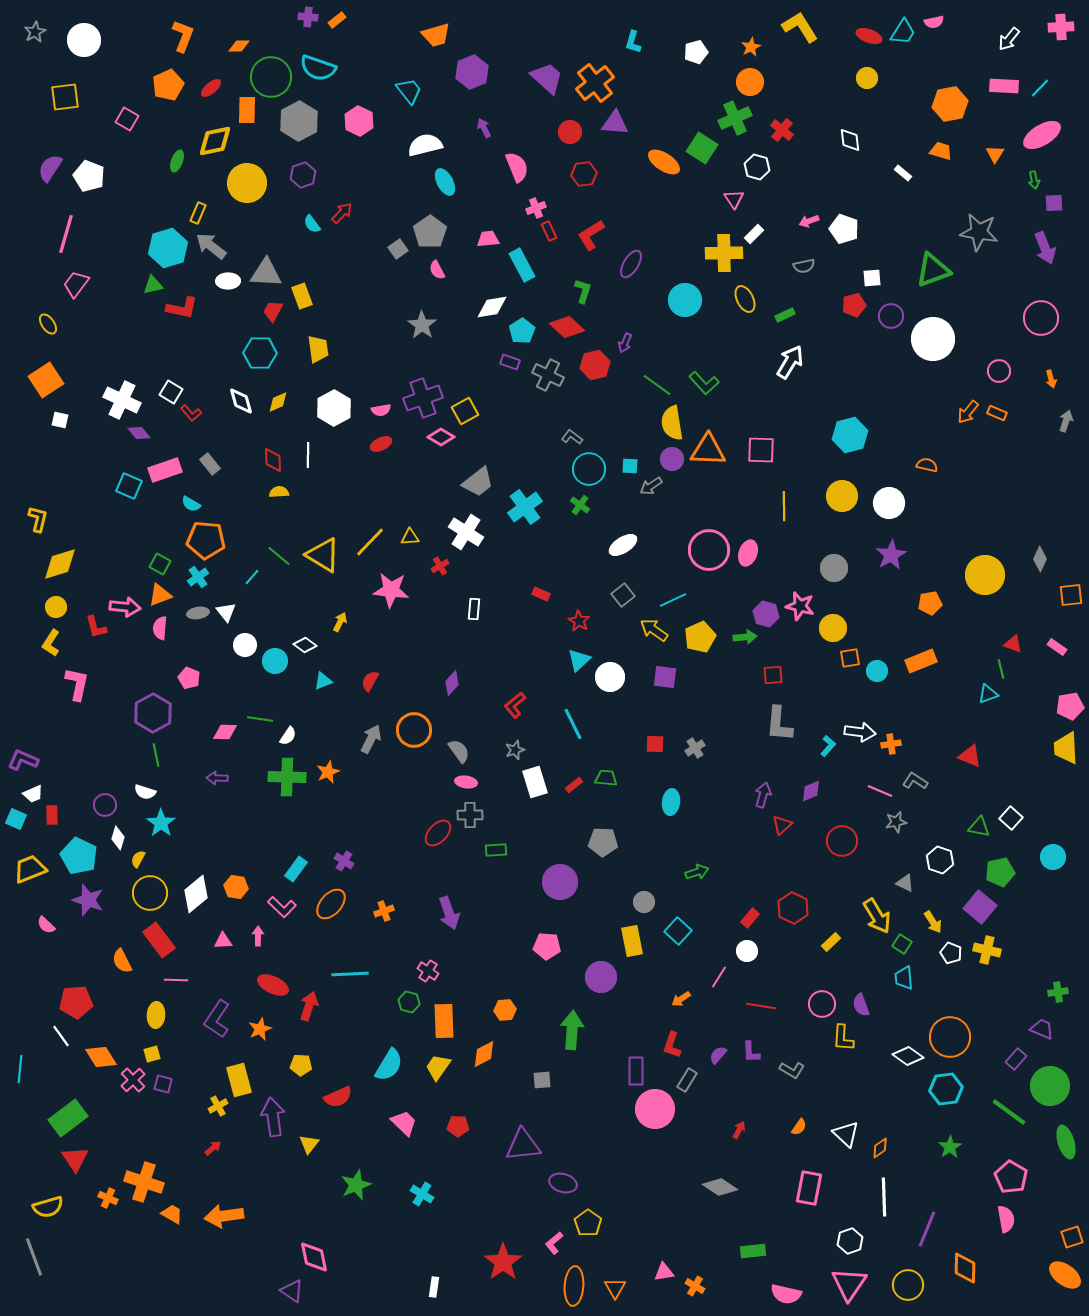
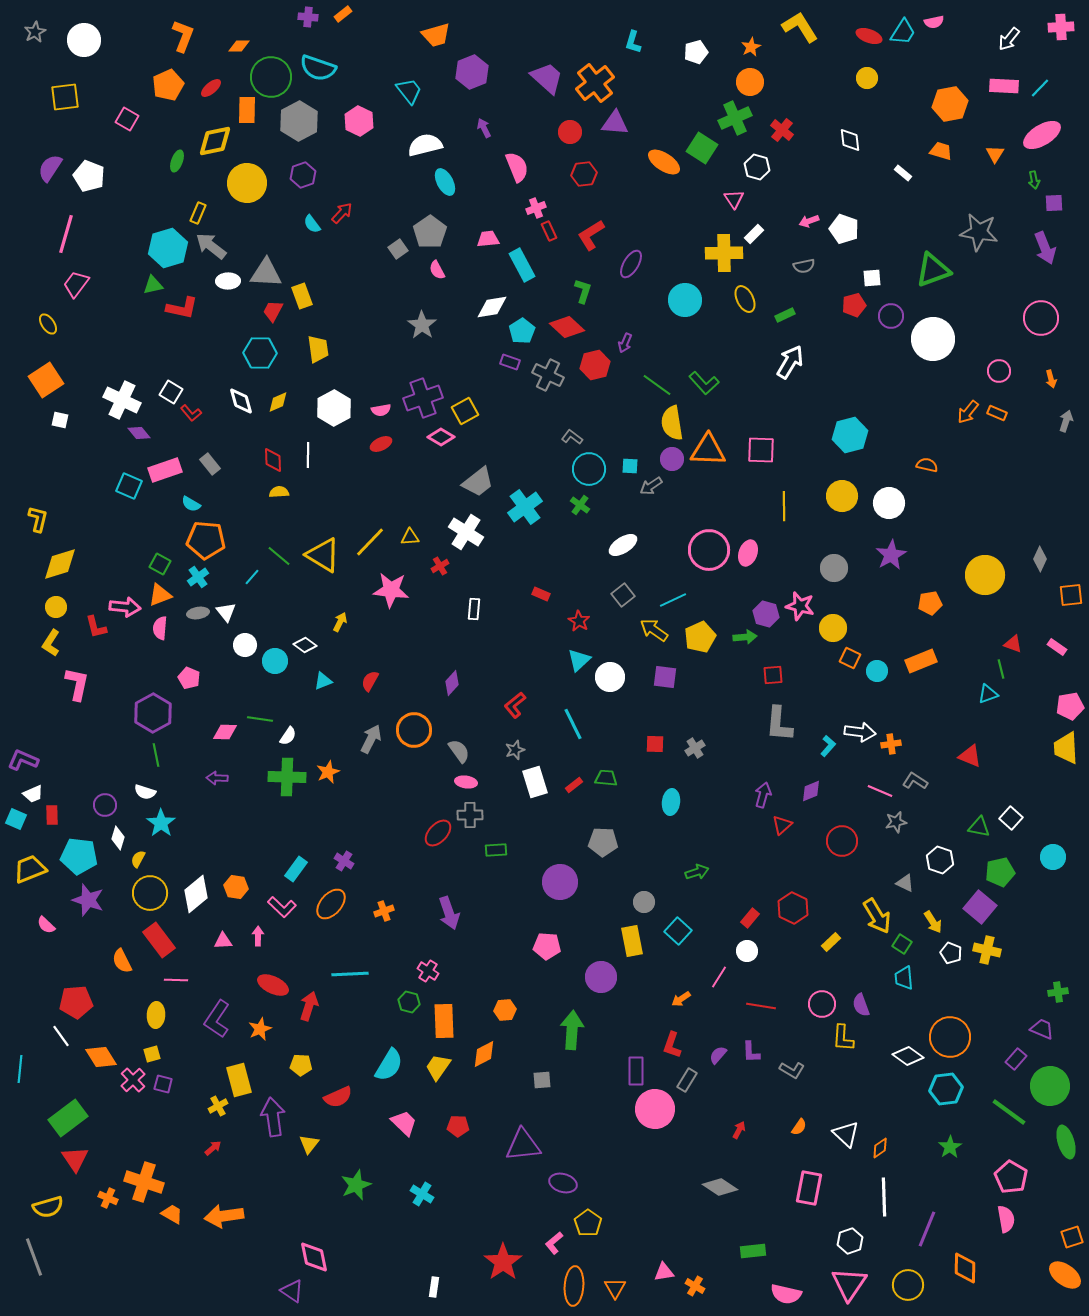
orange rectangle at (337, 20): moved 6 px right, 6 px up
orange square at (850, 658): rotated 35 degrees clockwise
cyan pentagon at (79, 856): rotated 18 degrees counterclockwise
